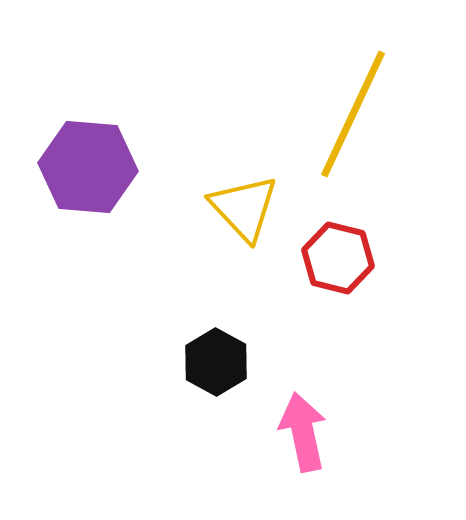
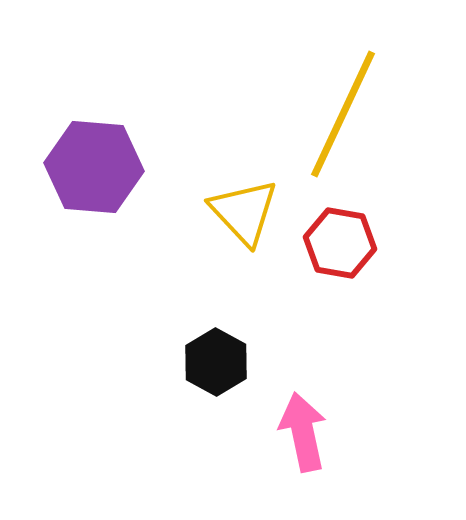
yellow line: moved 10 px left
purple hexagon: moved 6 px right
yellow triangle: moved 4 px down
red hexagon: moved 2 px right, 15 px up; rotated 4 degrees counterclockwise
